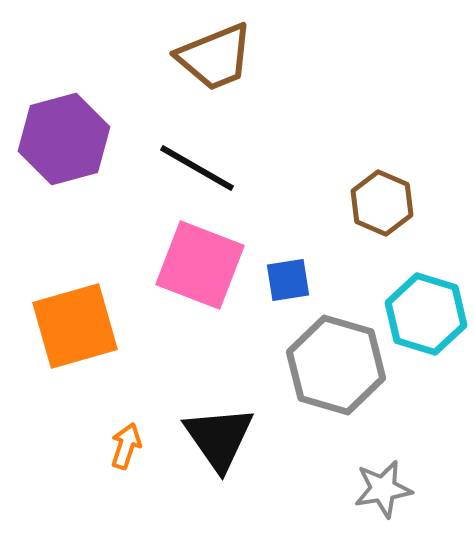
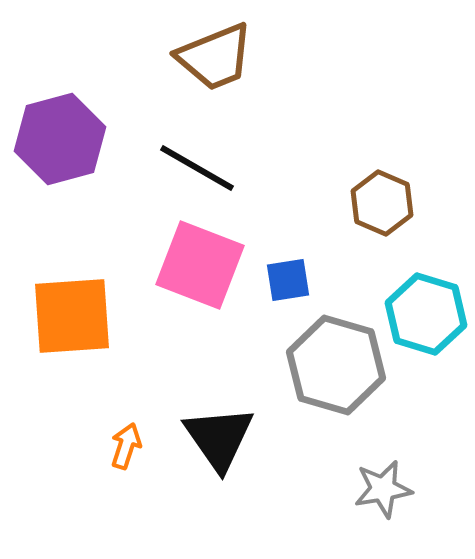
purple hexagon: moved 4 px left
orange square: moved 3 px left, 10 px up; rotated 12 degrees clockwise
